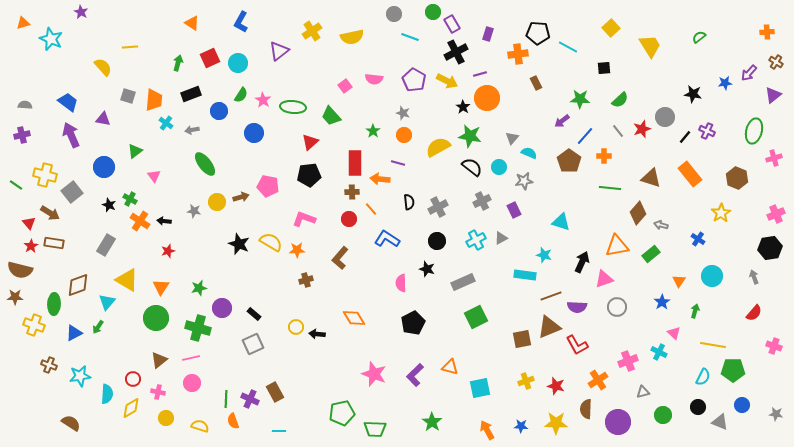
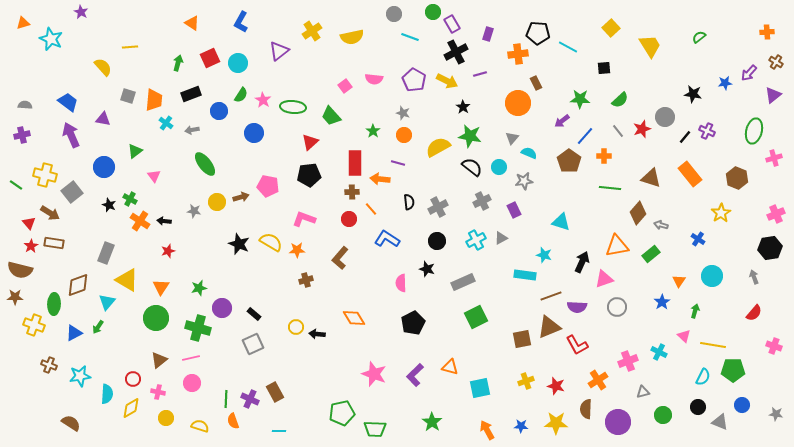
orange circle at (487, 98): moved 31 px right, 5 px down
gray rectangle at (106, 245): moved 8 px down; rotated 10 degrees counterclockwise
pink triangle at (674, 333): moved 10 px right, 3 px down
